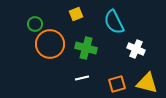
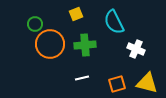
green cross: moved 1 px left, 3 px up; rotated 20 degrees counterclockwise
